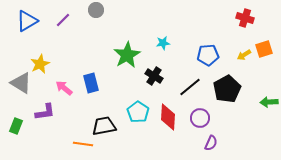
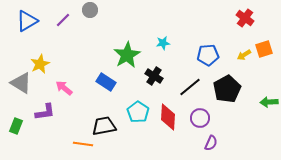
gray circle: moved 6 px left
red cross: rotated 18 degrees clockwise
blue rectangle: moved 15 px right, 1 px up; rotated 42 degrees counterclockwise
